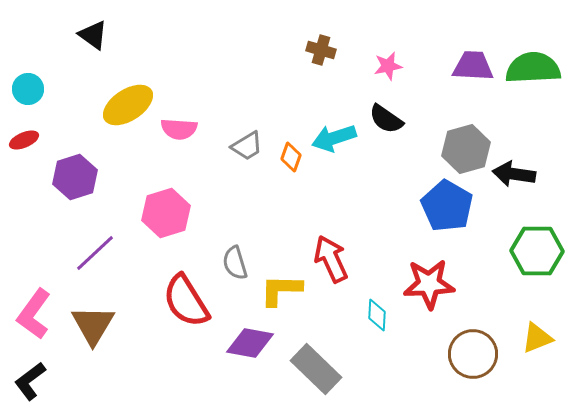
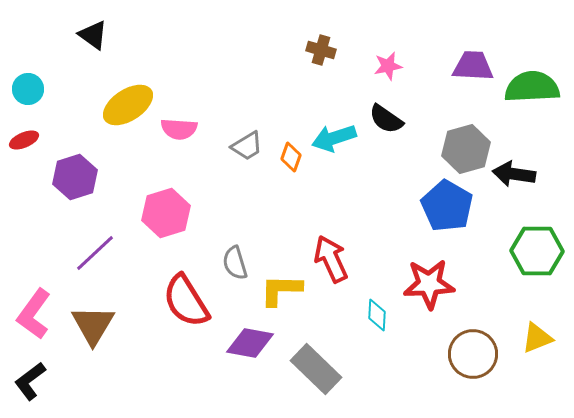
green semicircle: moved 1 px left, 19 px down
